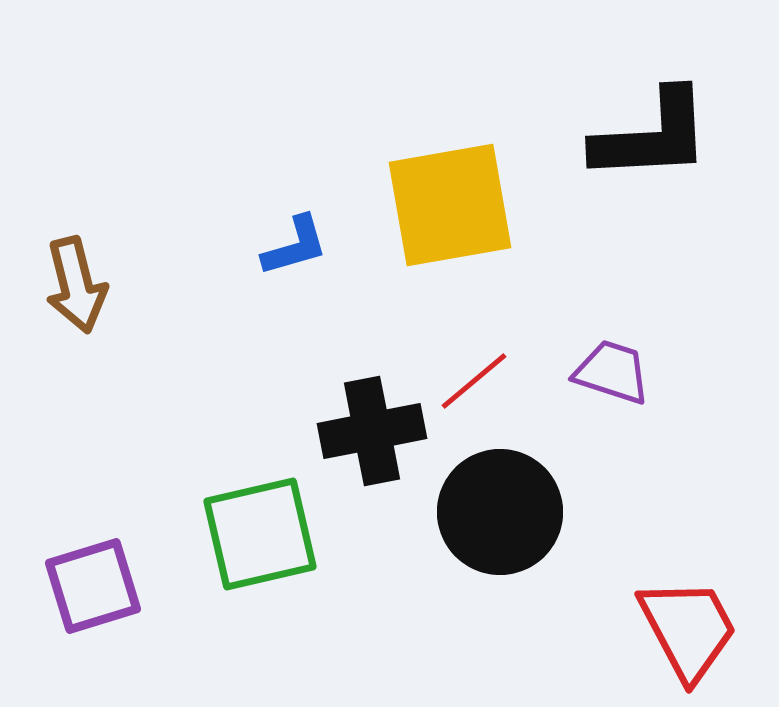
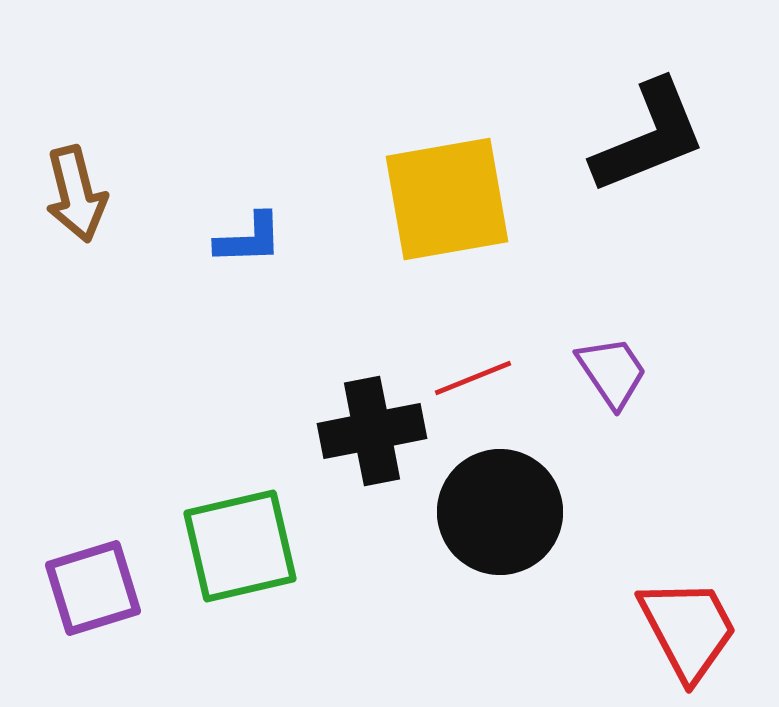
black L-shape: moved 3 px left, 1 px down; rotated 19 degrees counterclockwise
yellow square: moved 3 px left, 6 px up
blue L-shape: moved 46 px left, 7 px up; rotated 14 degrees clockwise
brown arrow: moved 91 px up
purple trapezoid: rotated 38 degrees clockwise
red line: moved 1 px left, 3 px up; rotated 18 degrees clockwise
green square: moved 20 px left, 12 px down
purple square: moved 2 px down
